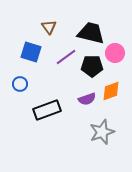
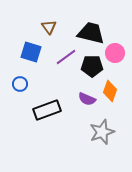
orange diamond: moved 1 px left; rotated 50 degrees counterclockwise
purple semicircle: rotated 42 degrees clockwise
